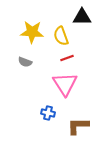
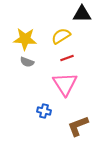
black triangle: moved 3 px up
yellow star: moved 7 px left, 7 px down
yellow semicircle: rotated 78 degrees clockwise
gray semicircle: moved 2 px right
blue cross: moved 4 px left, 2 px up
brown L-shape: rotated 20 degrees counterclockwise
